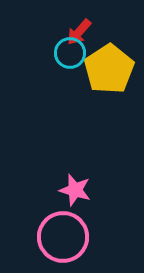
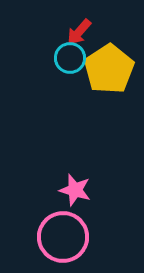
cyan circle: moved 5 px down
